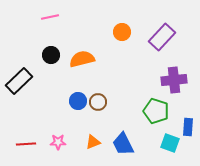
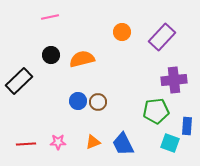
green pentagon: rotated 25 degrees counterclockwise
blue rectangle: moved 1 px left, 1 px up
